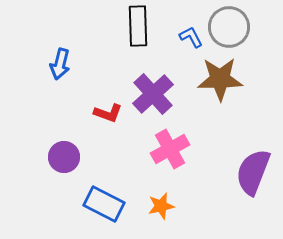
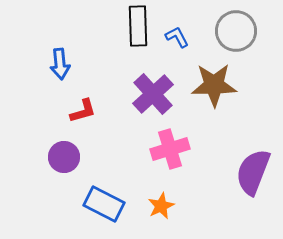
gray circle: moved 7 px right, 4 px down
blue L-shape: moved 14 px left
blue arrow: rotated 20 degrees counterclockwise
brown star: moved 6 px left, 6 px down
red L-shape: moved 25 px left, 2 px up; rotated 36 degrees counterclockwise
pink cross: rotated 12 degrees clockwise
orange star: rotated 12 degrees counterclockwise
